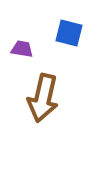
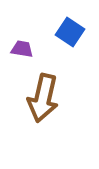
blue square: moved 1 px right, 1 px up; rotated 20 degrees clockwise
